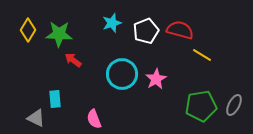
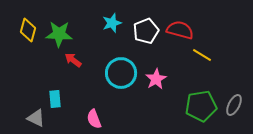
yellow diamond: rotated 15 degrees counterclockwise
cyan circle: moved 1 px left, 1 px up
